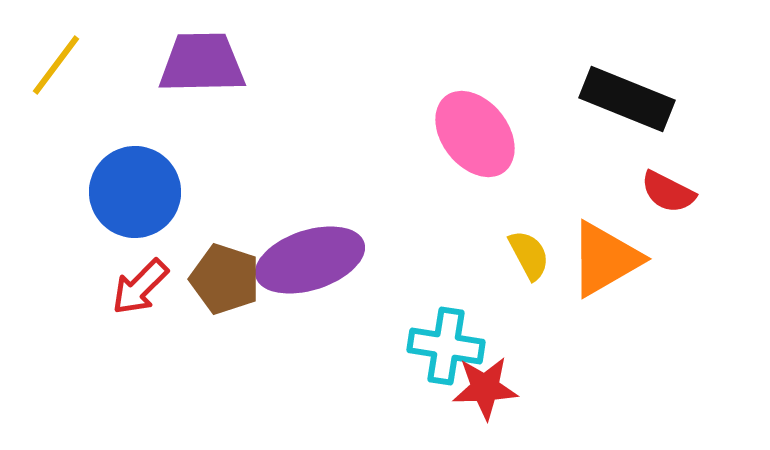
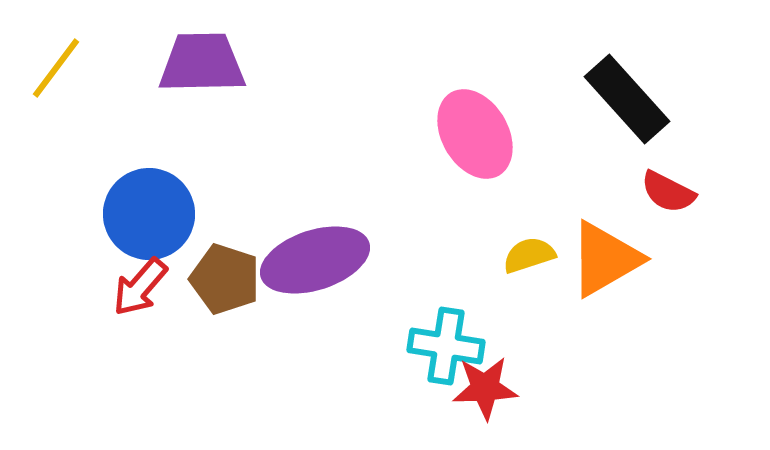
yellow line: moved 3 px down
black rectangle: rotated 26 degrees clockwise
pink ellipse: rotated 8 degrees clockwise
blue circle: moved 14 px right, 22 px down
yellow semicircle: rotated 80 degrees counterclockwise
purple ellipse: moved 5 px right
red arrow: rotated 4 degrees counterclockwise
